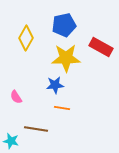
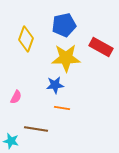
yellow diamond: moved 1 px down; rotated 10 degrees counterclockwise
pink semicircle: rotated 120 degrees counterclockwise
